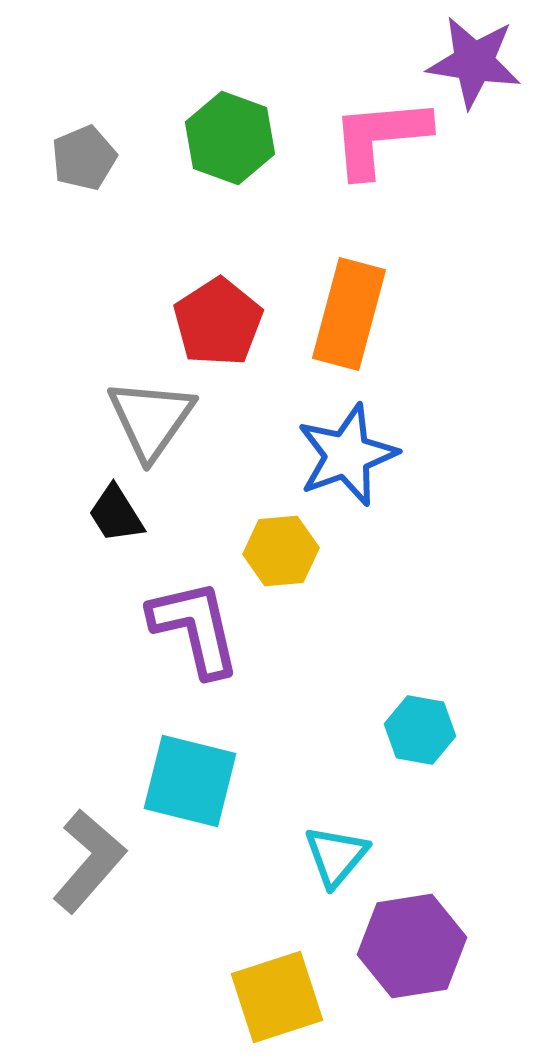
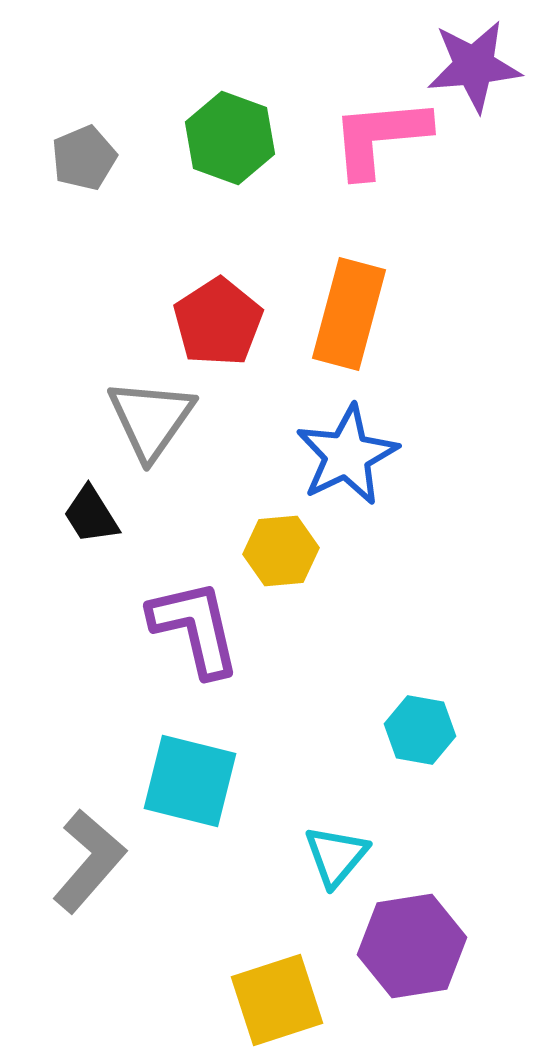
purple star: moved 4 px down; rotated 14 degrees counterclockwise
blue star: rotated 6 degrees counterclockwise
black trapezoid: moved 25 px left, 1 px down
yellow square: moved 3 px down
